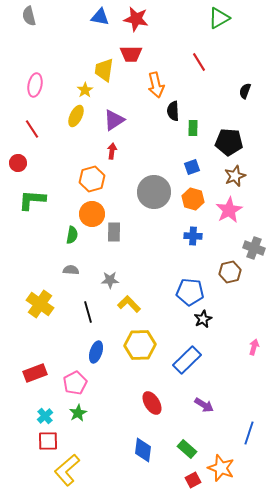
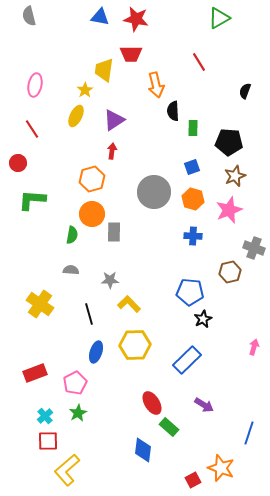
pink star at (229, 210): rotated 8 degrees clockwise
black line at (88, 312): moved 1 px right, 2 px down
yellow hexagon at (140, 345): moved 5 px left
green rectangle at (187, 449): moved 18 px left, 22 px up
